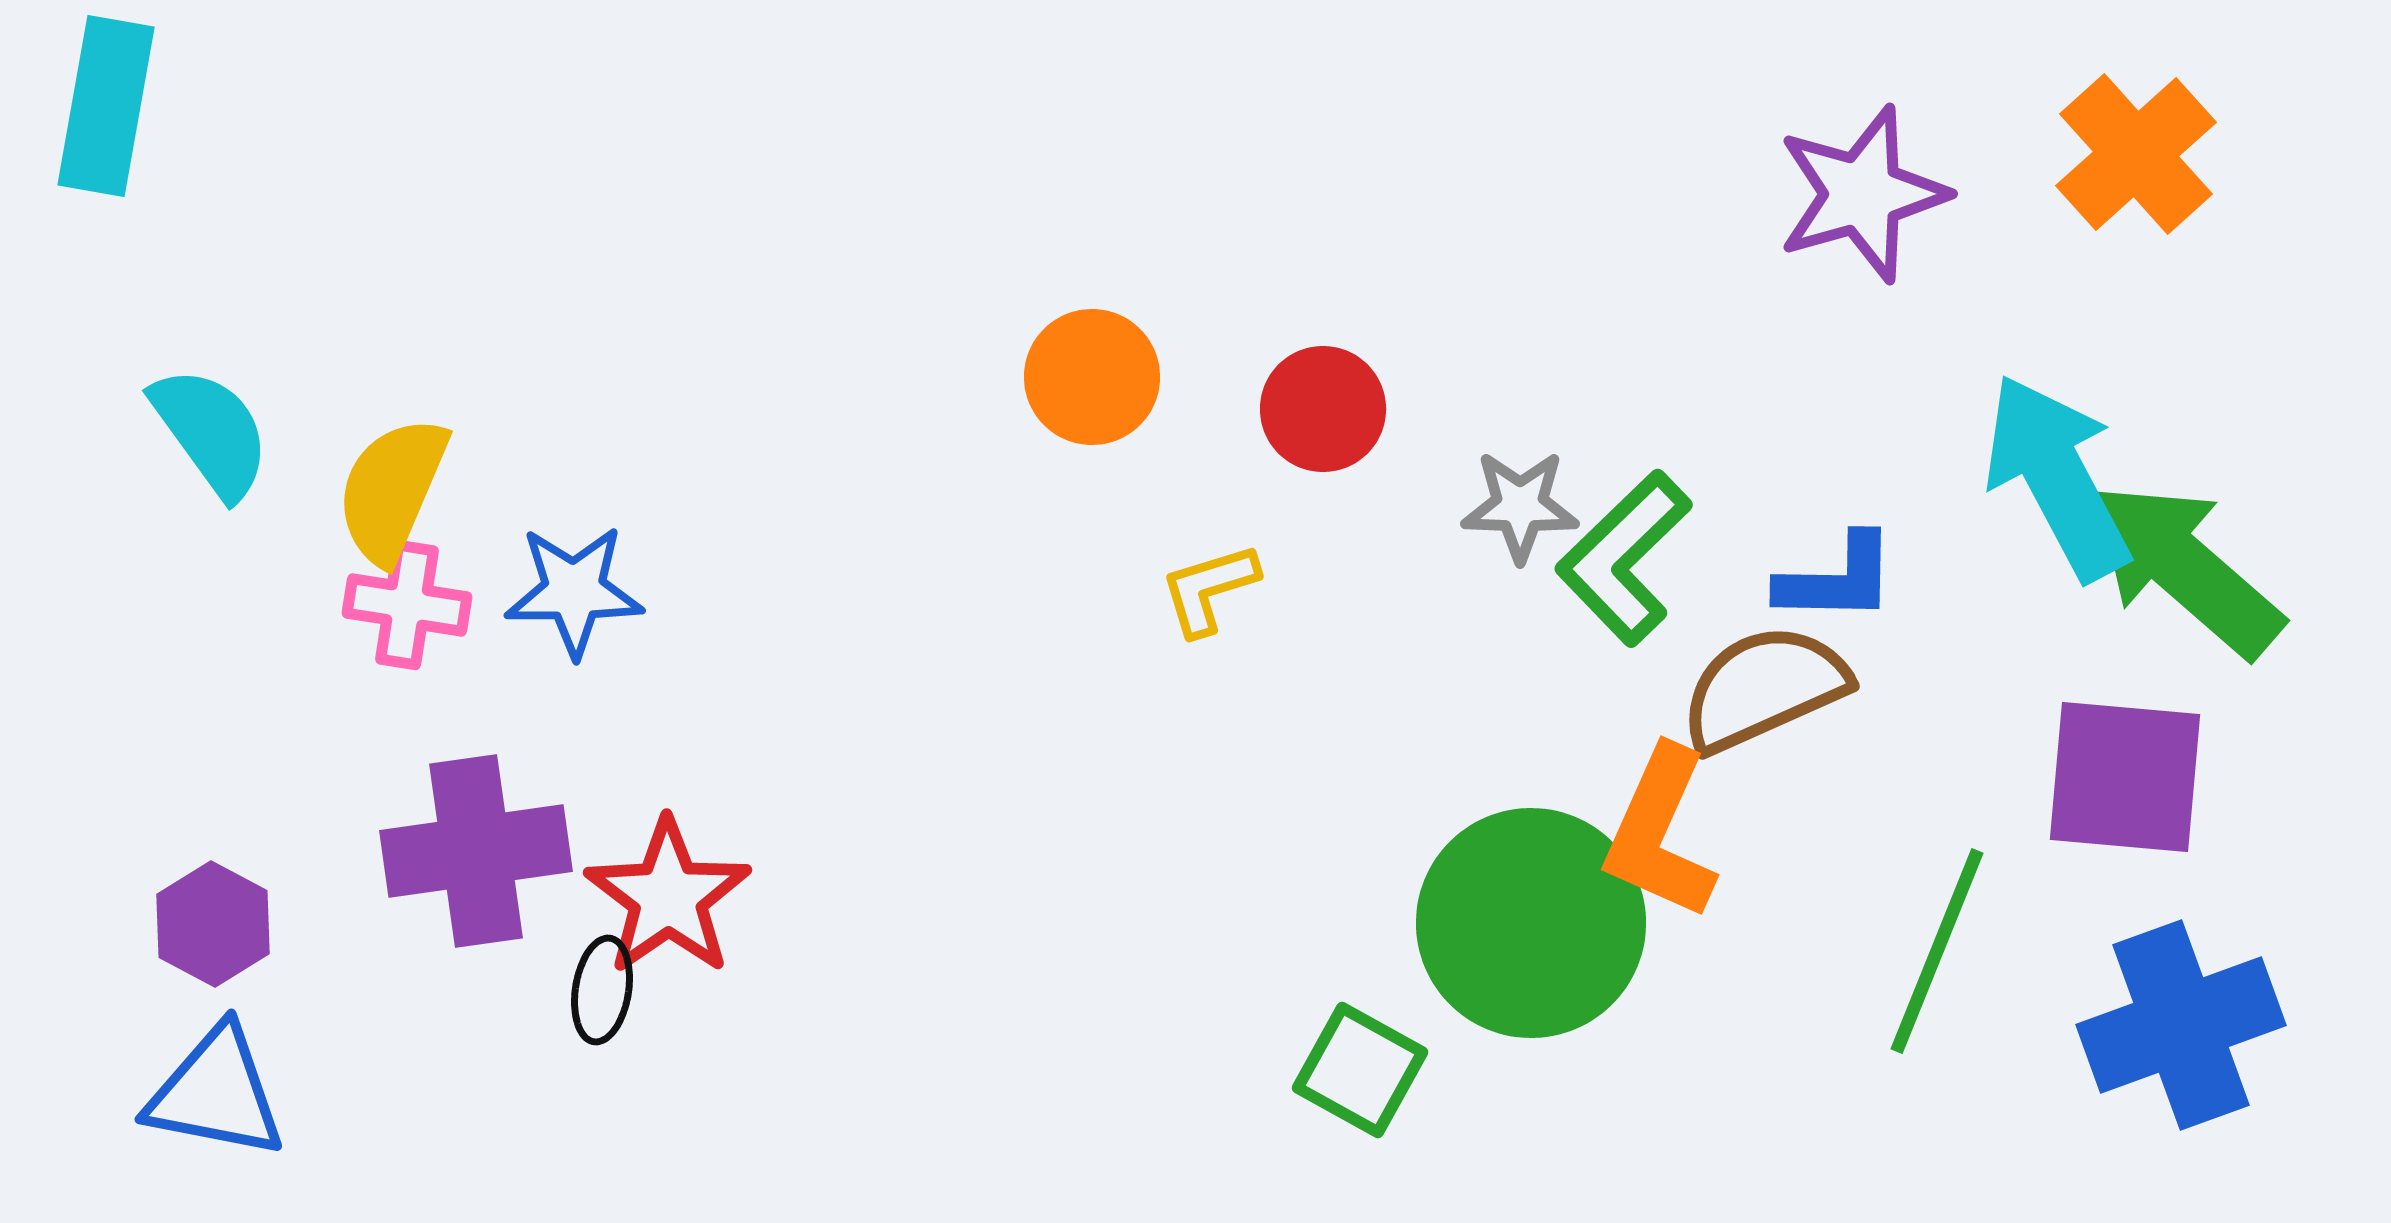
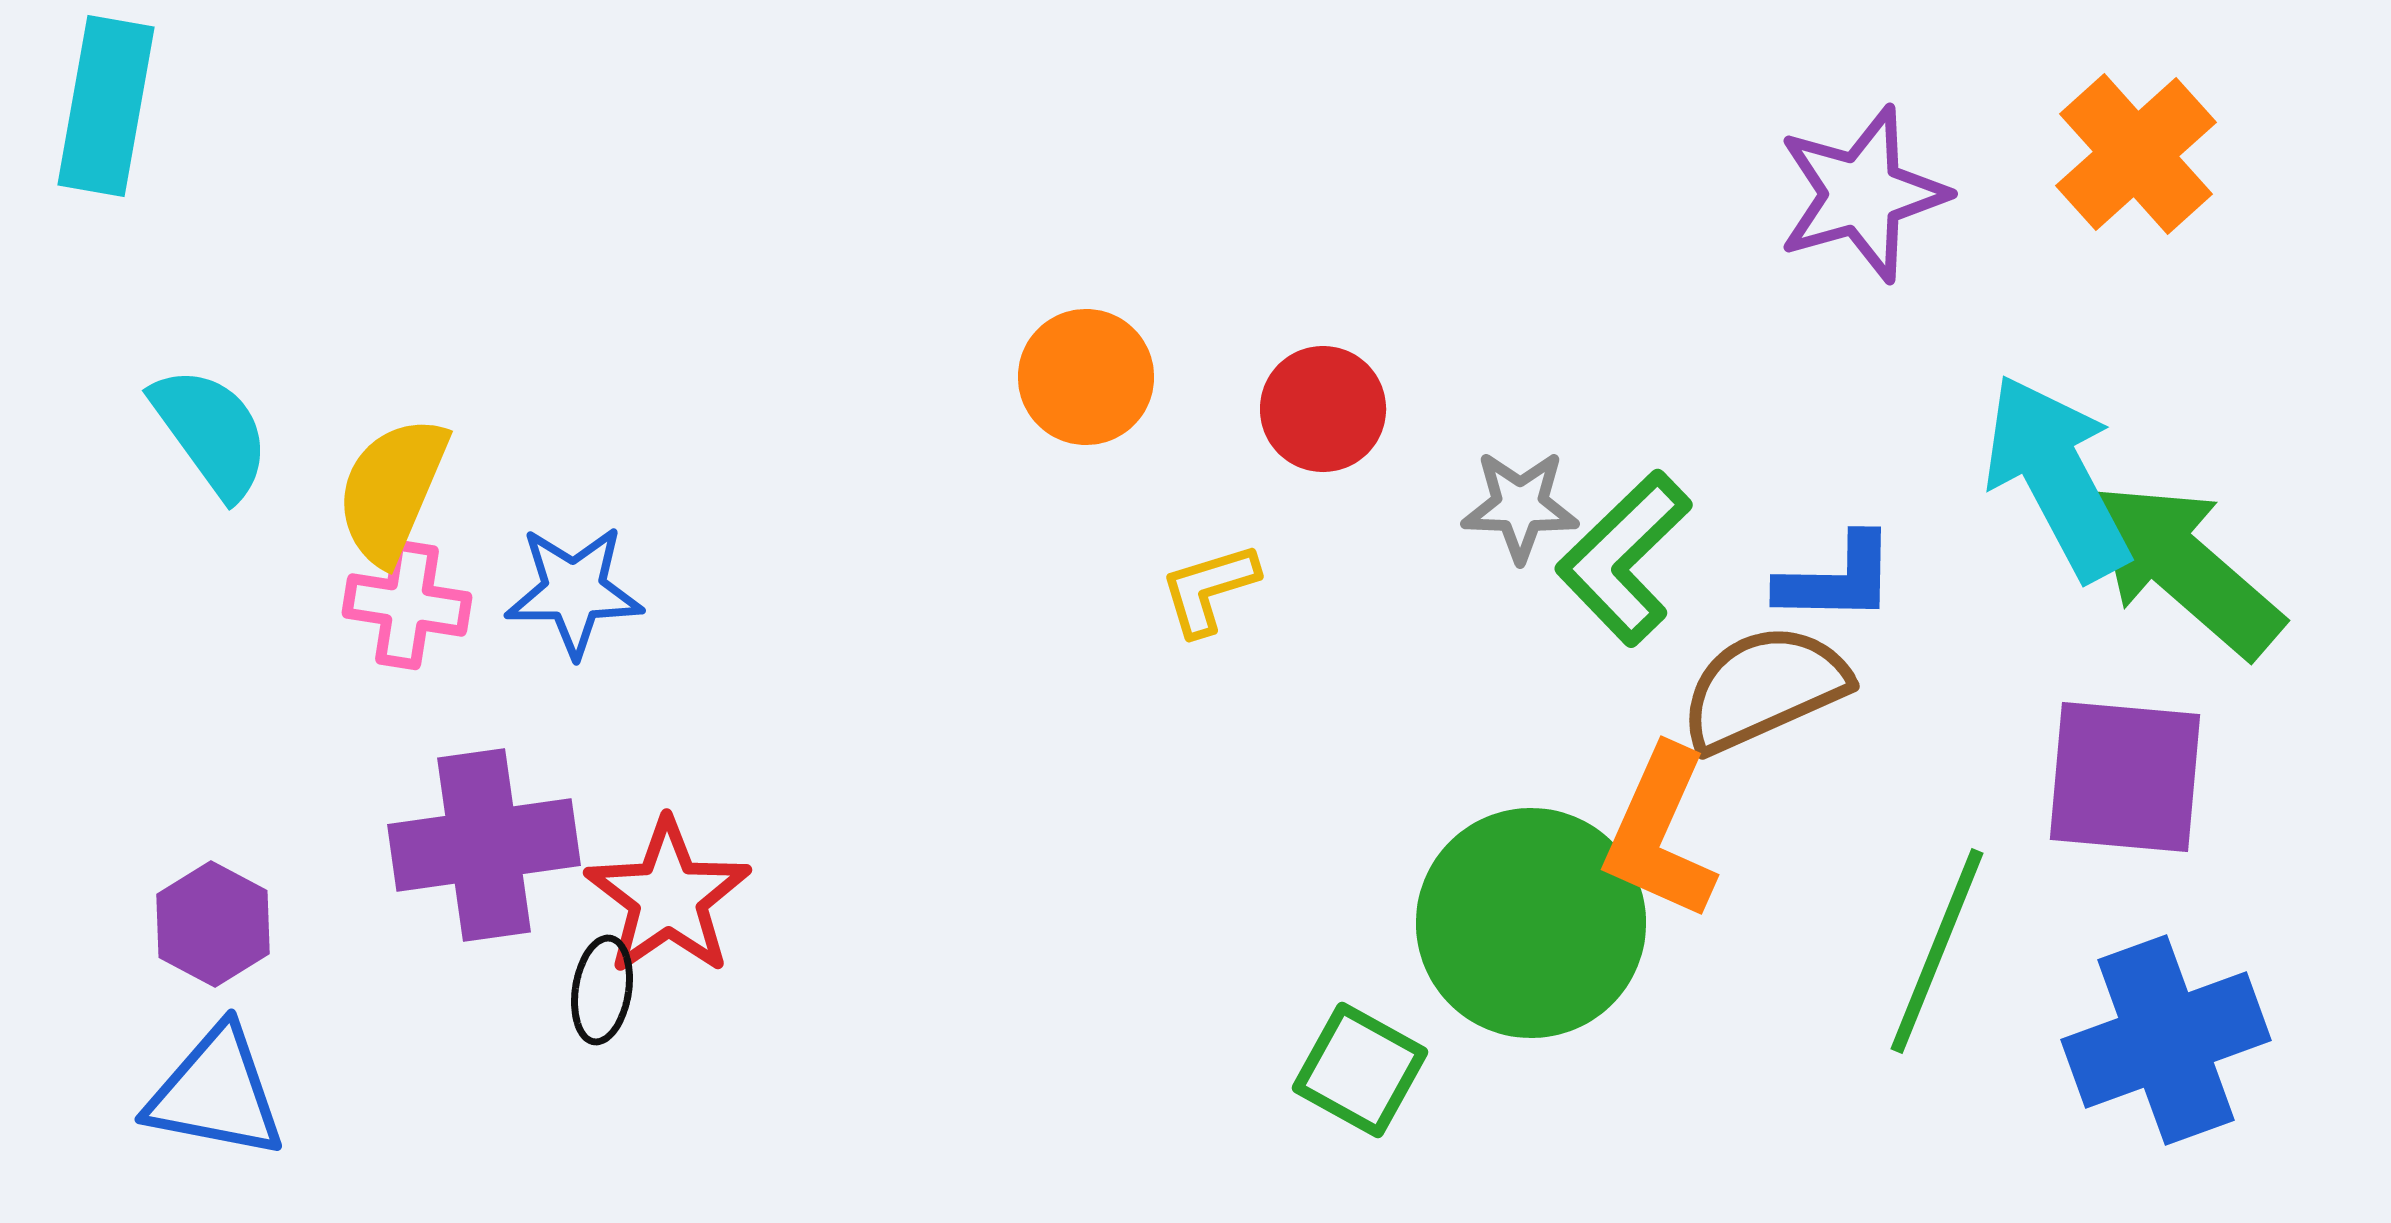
orange circle: moved 6 px left
purple cross: moved 8 px right, 6 px up
blue cross: moved 15 px left, 15 px down
